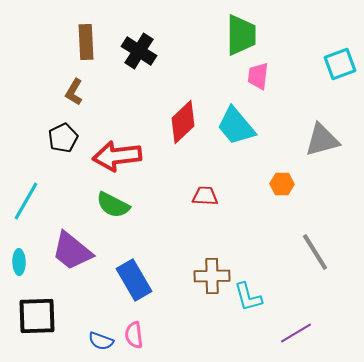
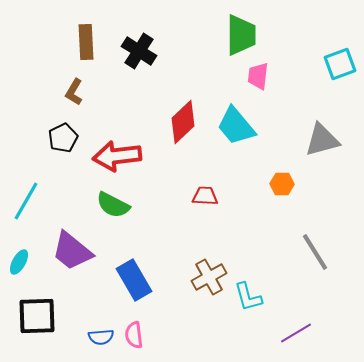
cyan ellipse: rotated 30 degrees clockwise
brown cross: moved 3 px left, 1 px down; rotated 28 degrees counterclockwise
blue semicircle: moved 4 px up; rotated 25 degrees counterclockwise
